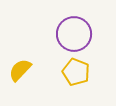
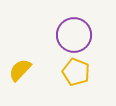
purple circle: moved 1 px down
